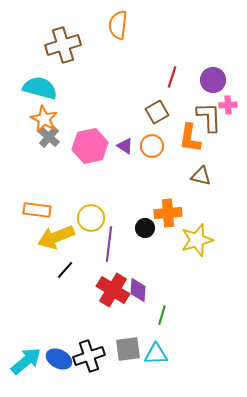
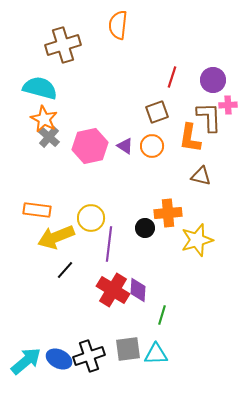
brown square: rotated 10 degrees clockwise
